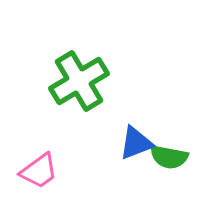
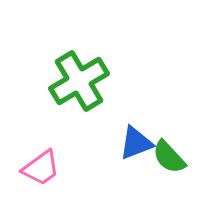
green semicircle: rotated 36 degrees clockwise
pink trapezoid: moved 2 px right, 3 px up
